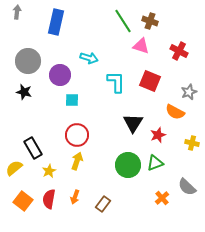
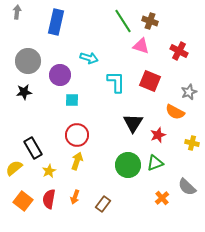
black star: rotated 21 degrees counterclockwise
